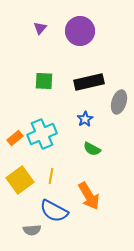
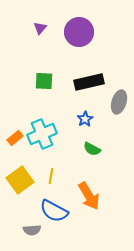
purple circle: moved 1 px left, 1 px down
